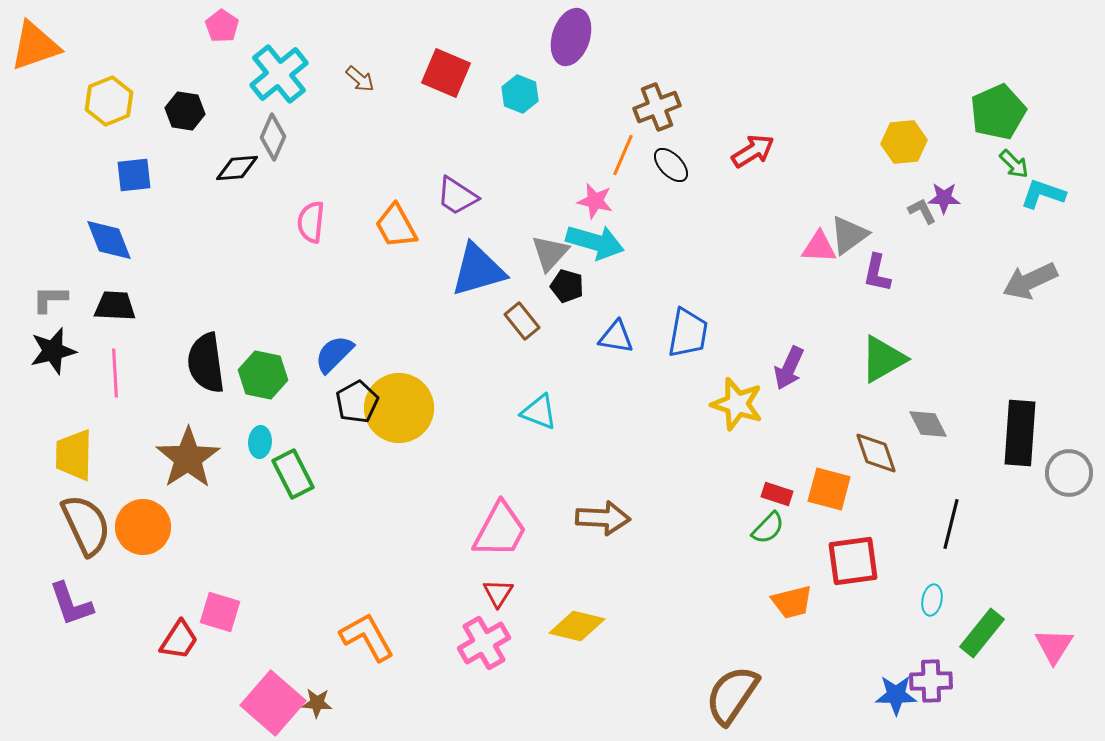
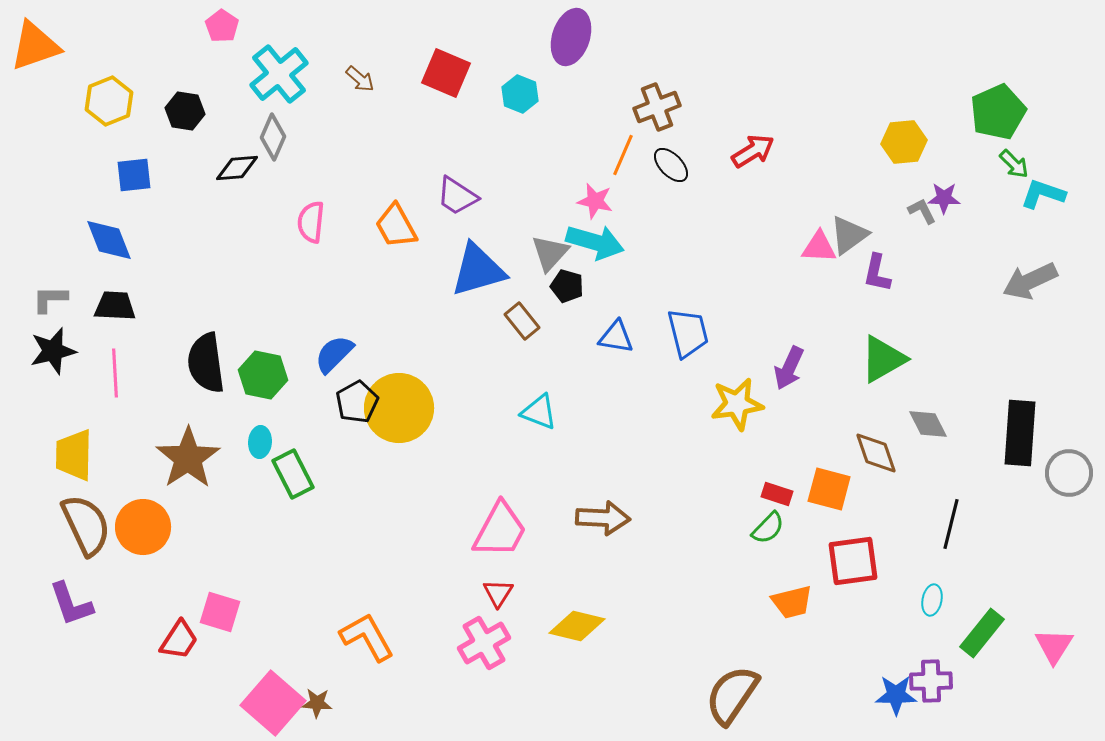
blue trapezoid at (688, 333): rotated 24 degrees counterclockwise
yellow star at (737, 404): rotated 26 degrees counterclockwise
